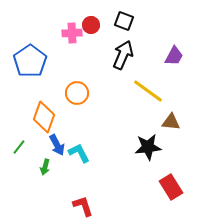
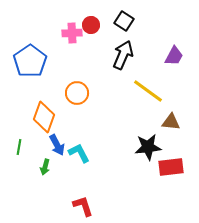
black square: rotated 12 degrees clockwise
green line: rotated 28 degrees counterclockwise
red rectangle: moved 20 px up; rotated 65 degrees counterclockwise
